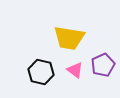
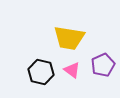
pink triangle: moved 3 px left
